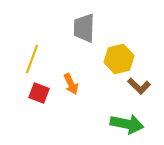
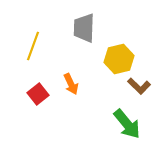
yellow line: moved 1 px right, 13 px up
red square: moved 1 px left, 1 px down; rotated 30 degrees clockwise
green arrow: rotated 40 degrees clockwise
